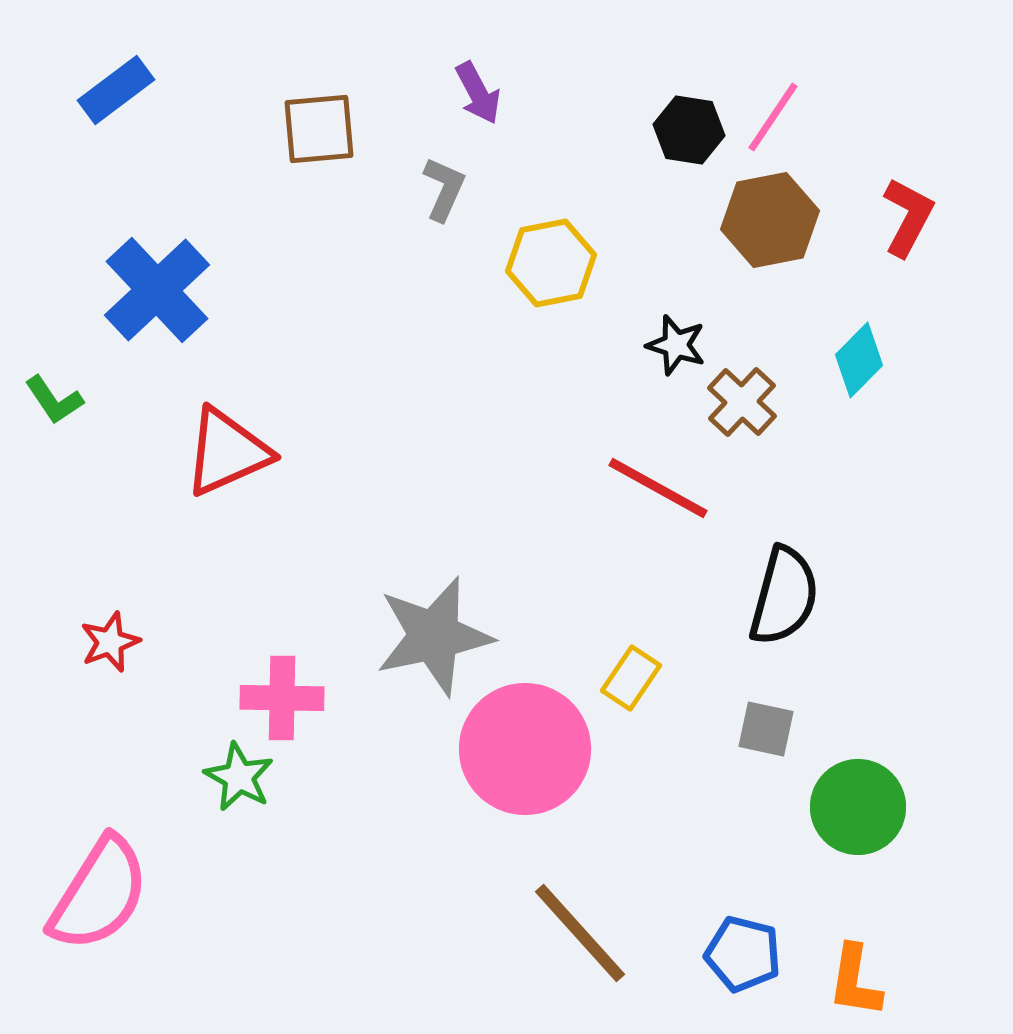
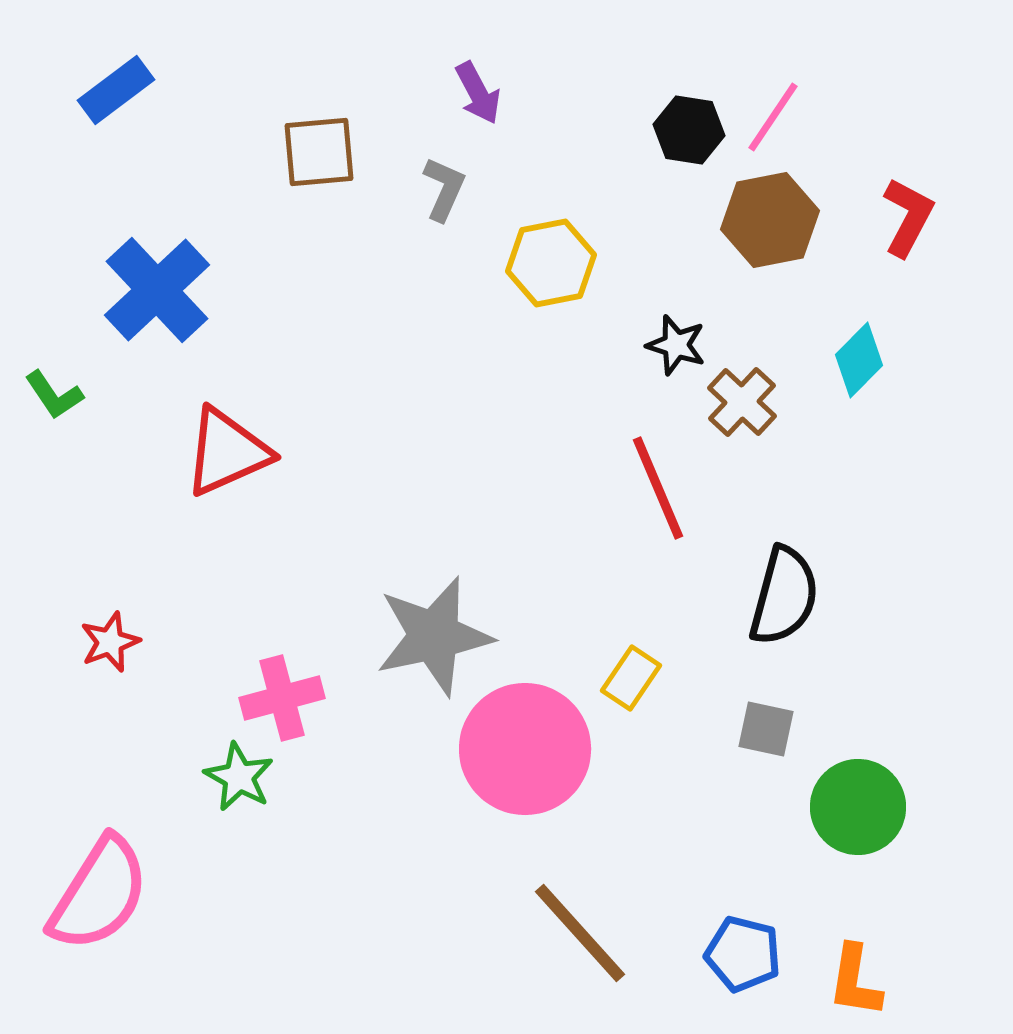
brown square: moved 23 px down
green L-shape: moved 5 px up
red line: rotated 38 degrees clockwise
pink cross: rotated 16 degrees counterclockwise
